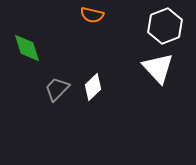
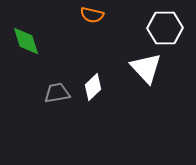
white hexagon: moved 2 px down; rotated 20 degrees clockwise
green diamond: moved 1 px left, 7 px up
white triangle: moved 12 px left
gray trapezoid: moved 4 px down; rotated 36 degrees clockwise
